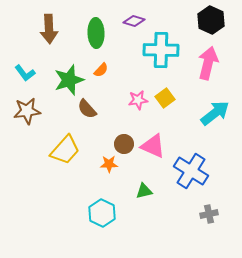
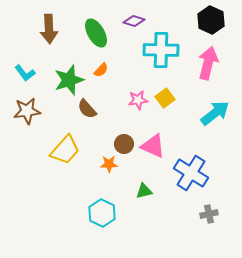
green ellipse: rotated 28 degrees counterclockwise
blue cross: moved 2 px down
